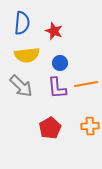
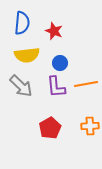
purple L-shape: moved 1 px left, 1 px up
